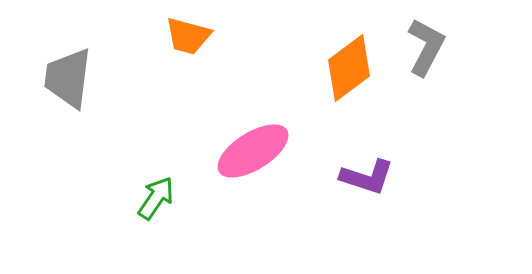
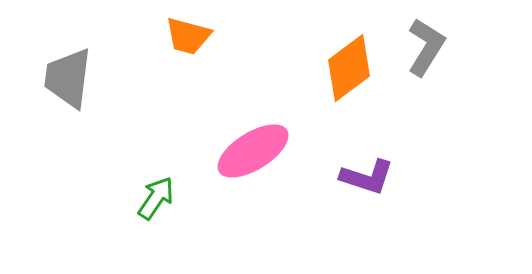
gray L-shape: rotated 4 degrees clockwise
